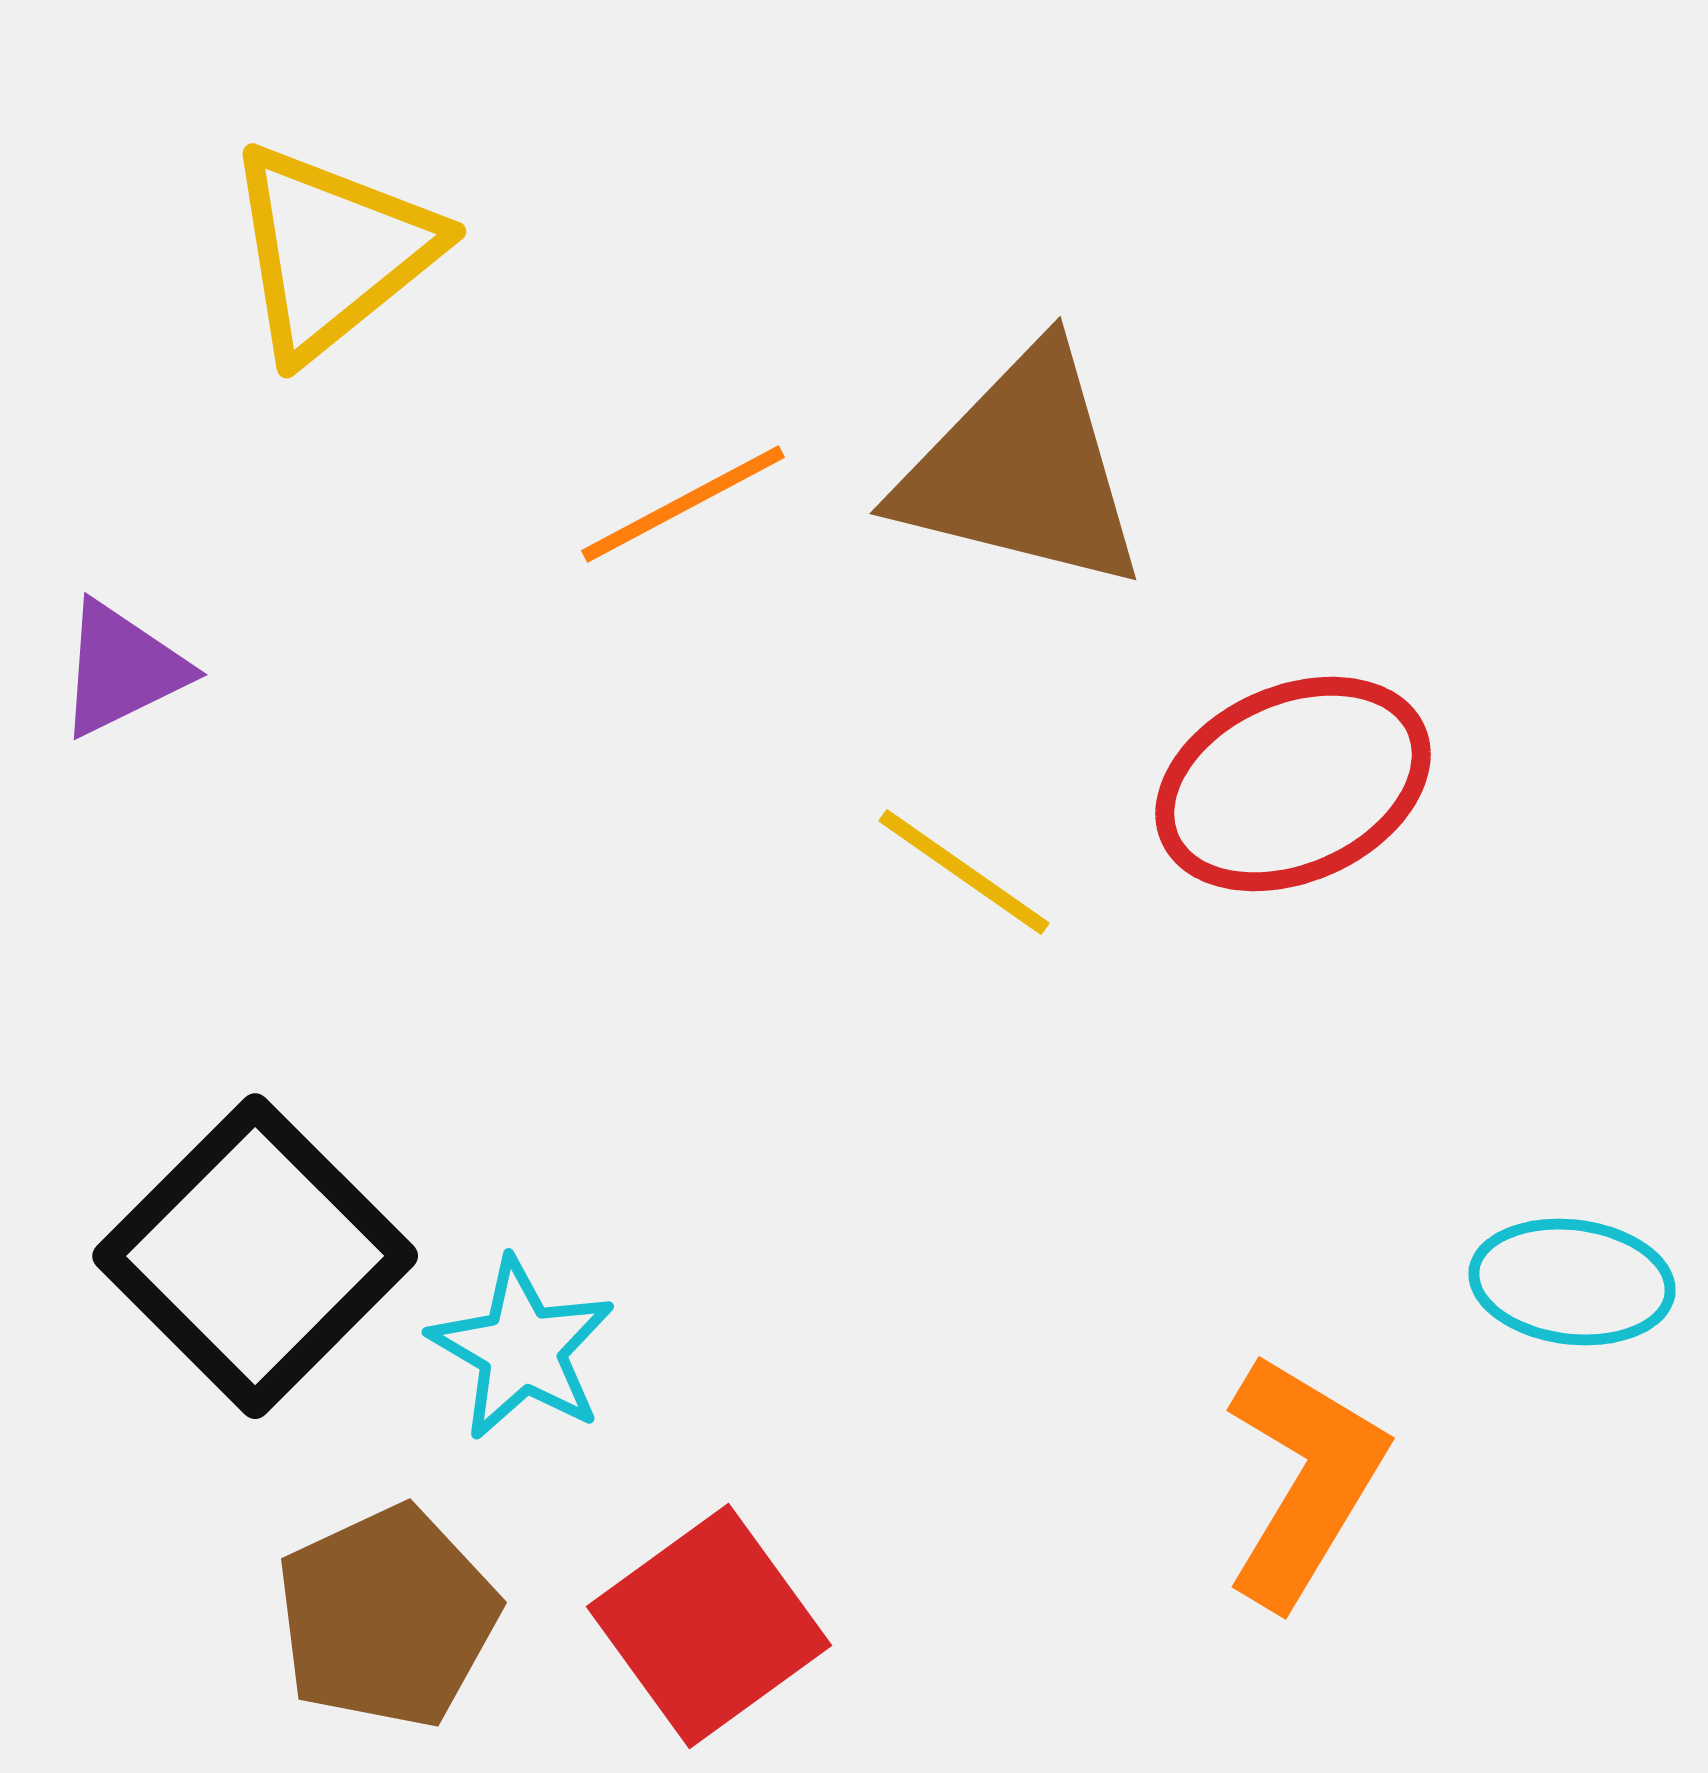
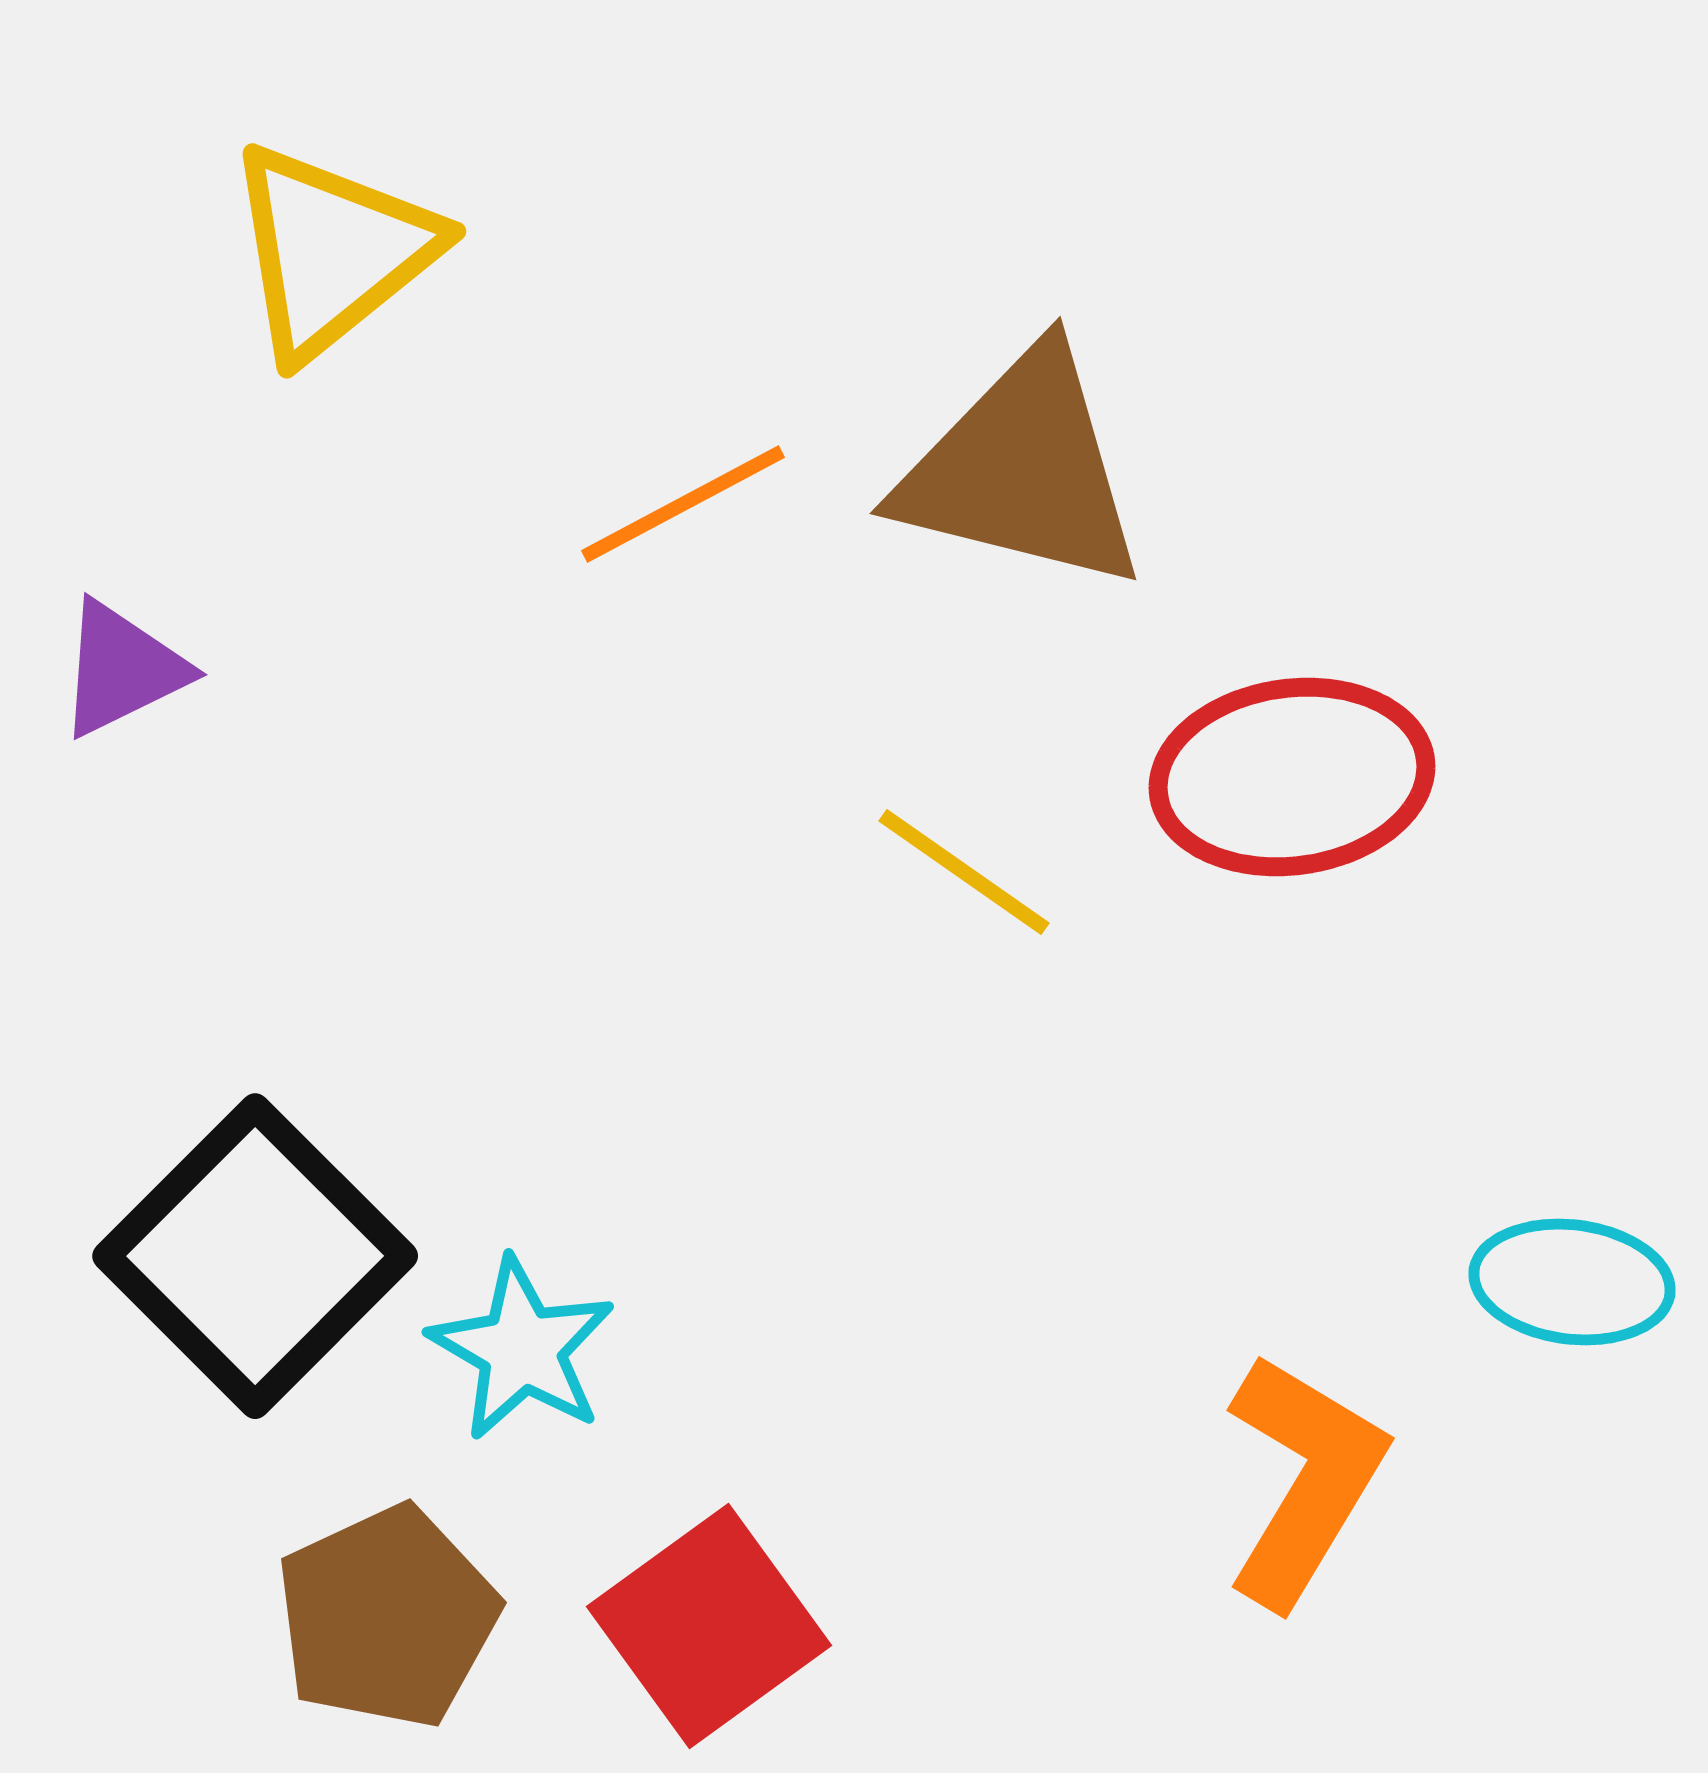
red ellipse: moved 1 px left, 7 px up; rotated 16 degrees clockwise
